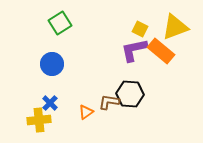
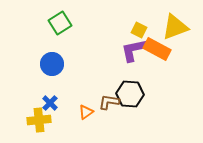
yellow square: moved 1 px left, 1 px down
orange rectangle: moved 4 px left, 2 px up; rotated 12 degrees counterclockwise
